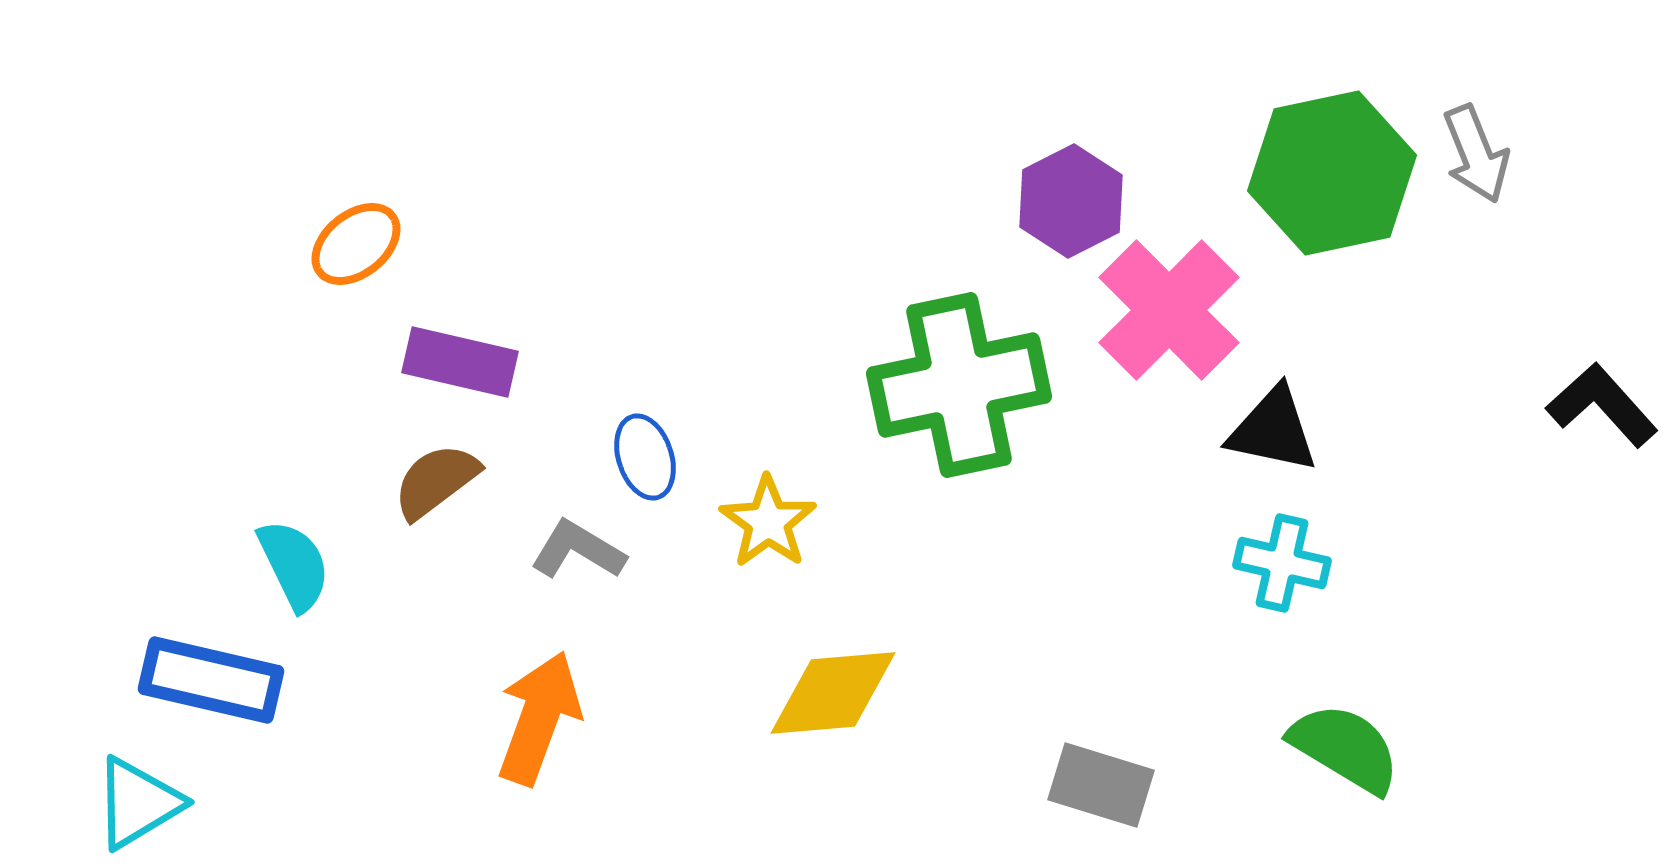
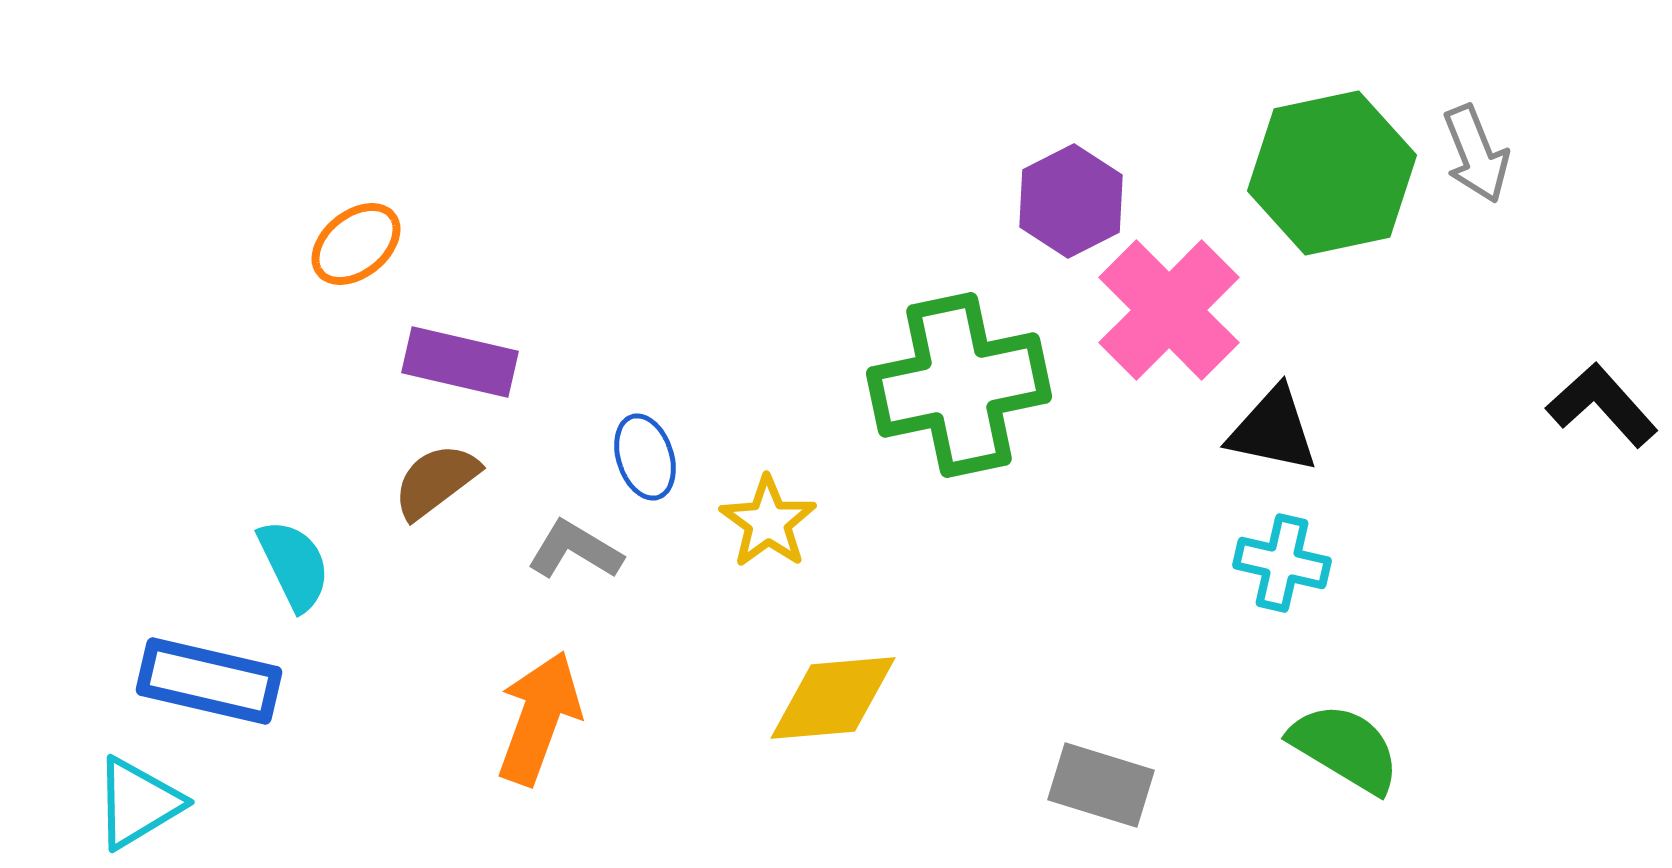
gray L-shape: moved 3 px left
blue rectangle: moved 2 px left, 1 px down
yellow diamond: moved 5 px down
